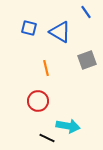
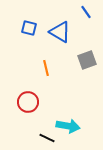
red circle: moved 10 px left, 1 px down
